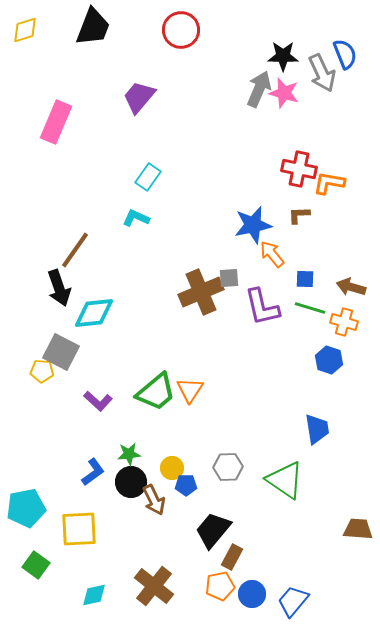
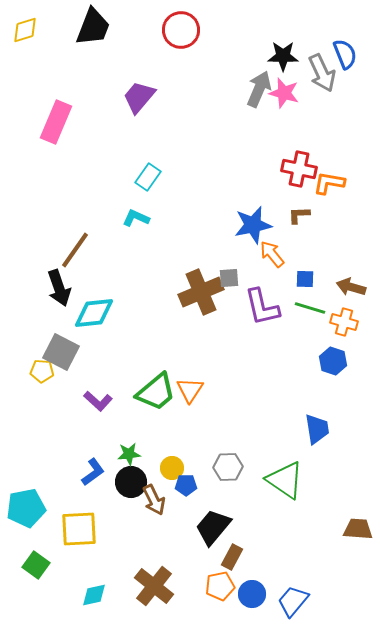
blue hexagon at (329, 360): moved 4 px right, 1 px down
black trapezoid at (213, 530): moved 3 px up
